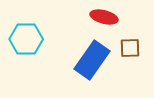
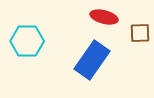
cyan hexagon: moved 1 px right, 2 px down
brown square: moved 10 px right, 15 px up
